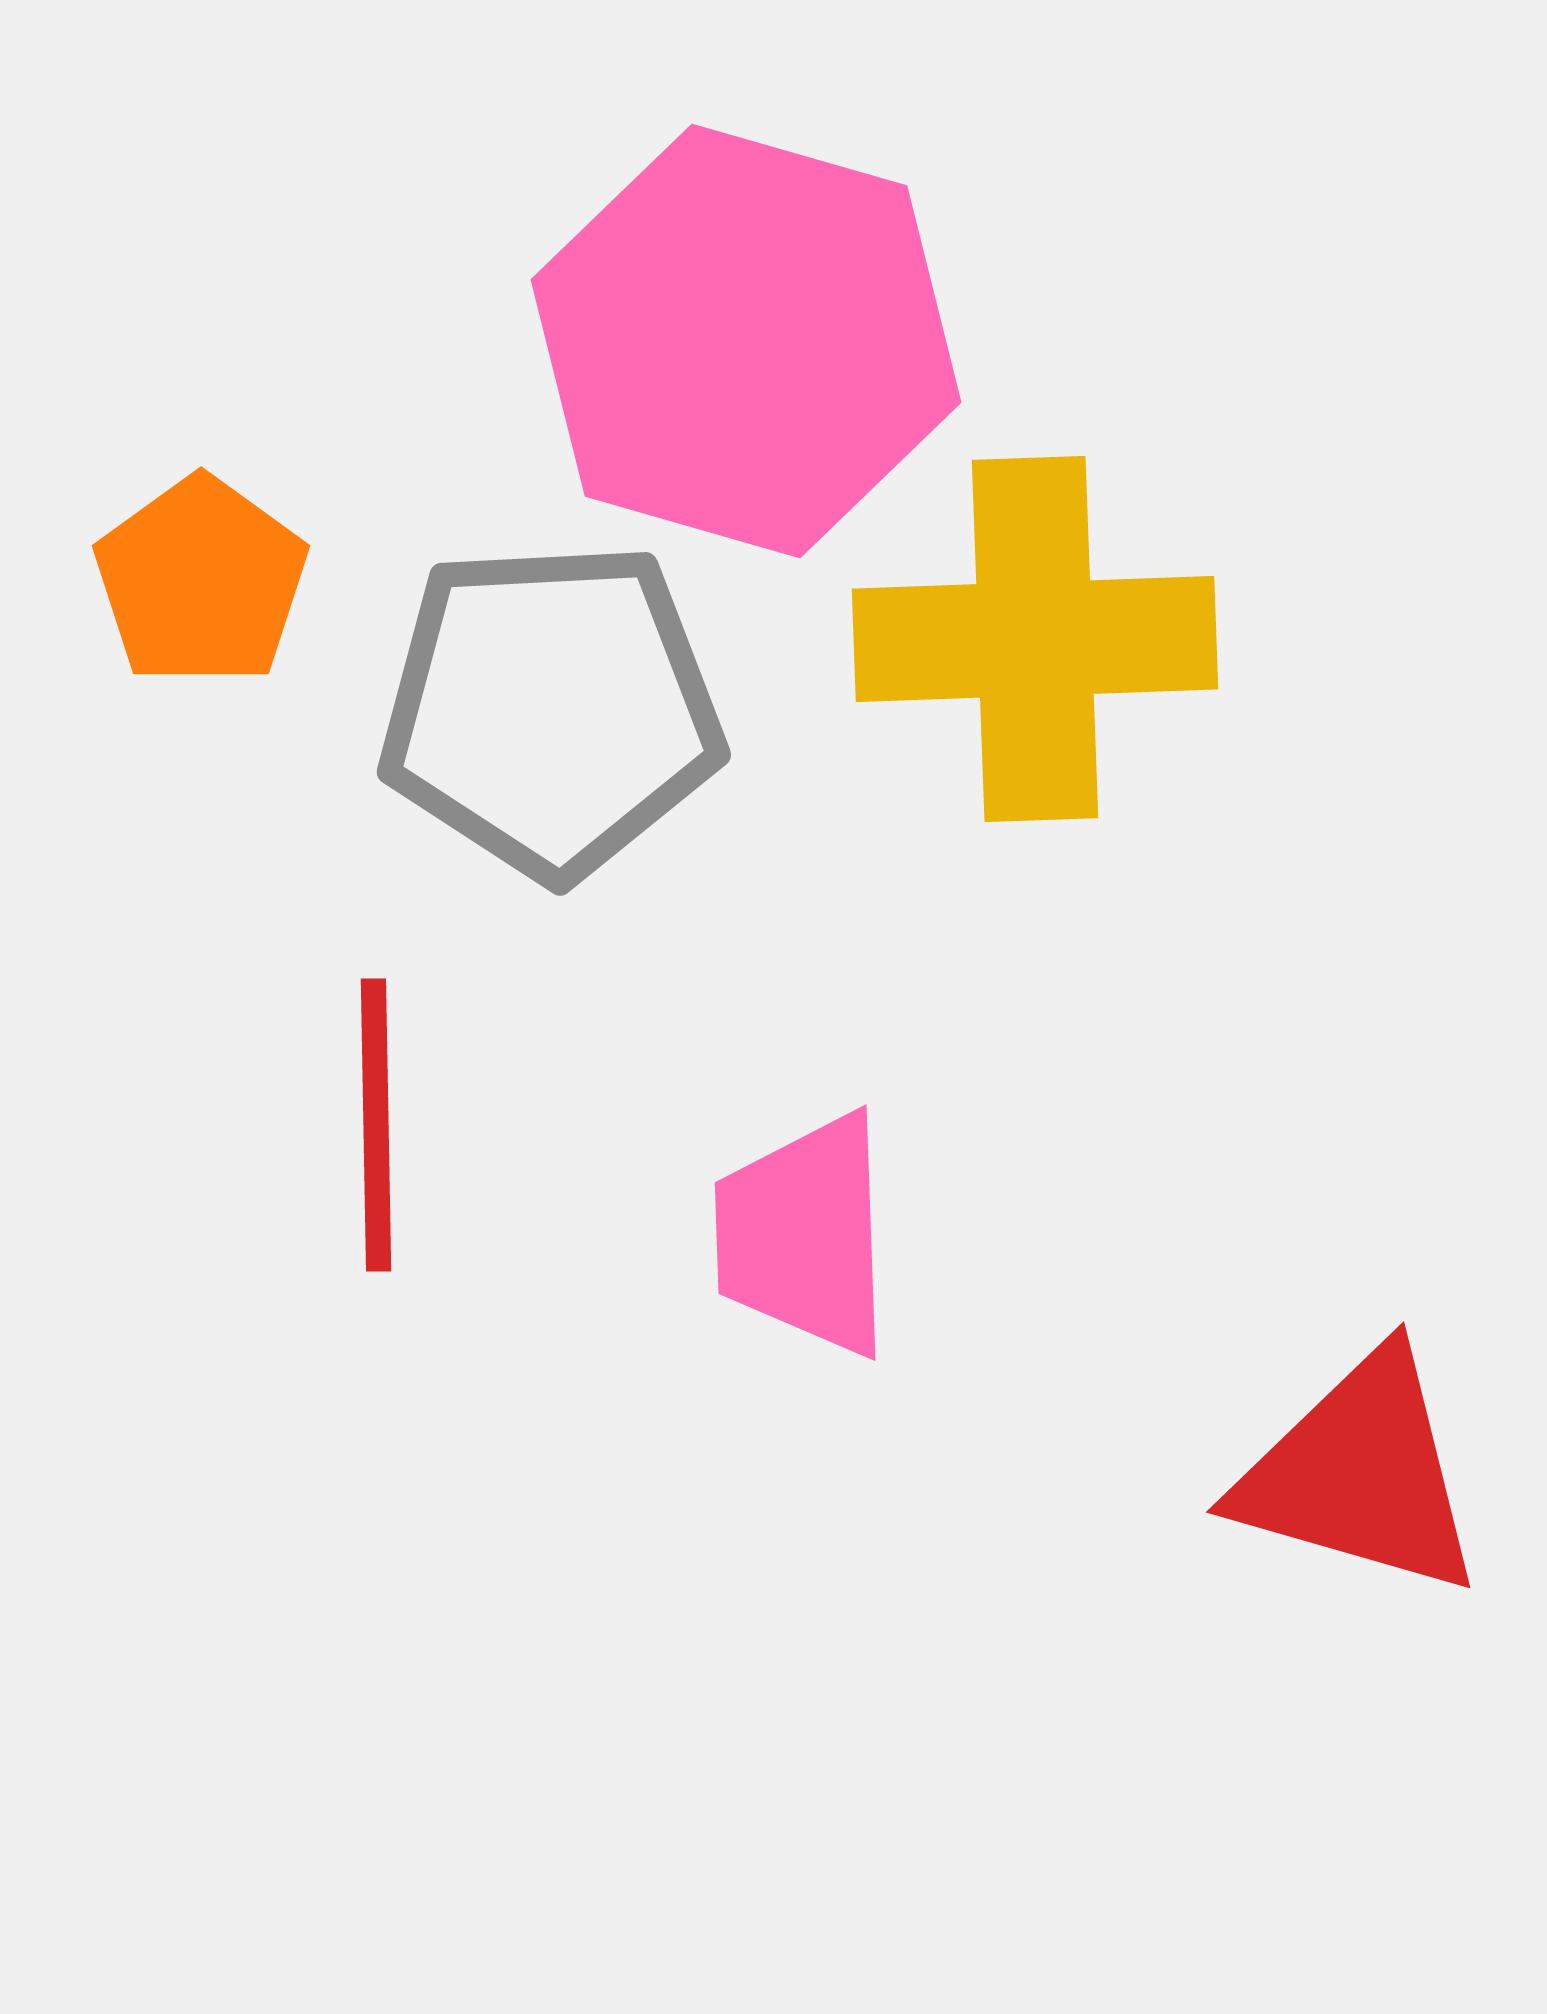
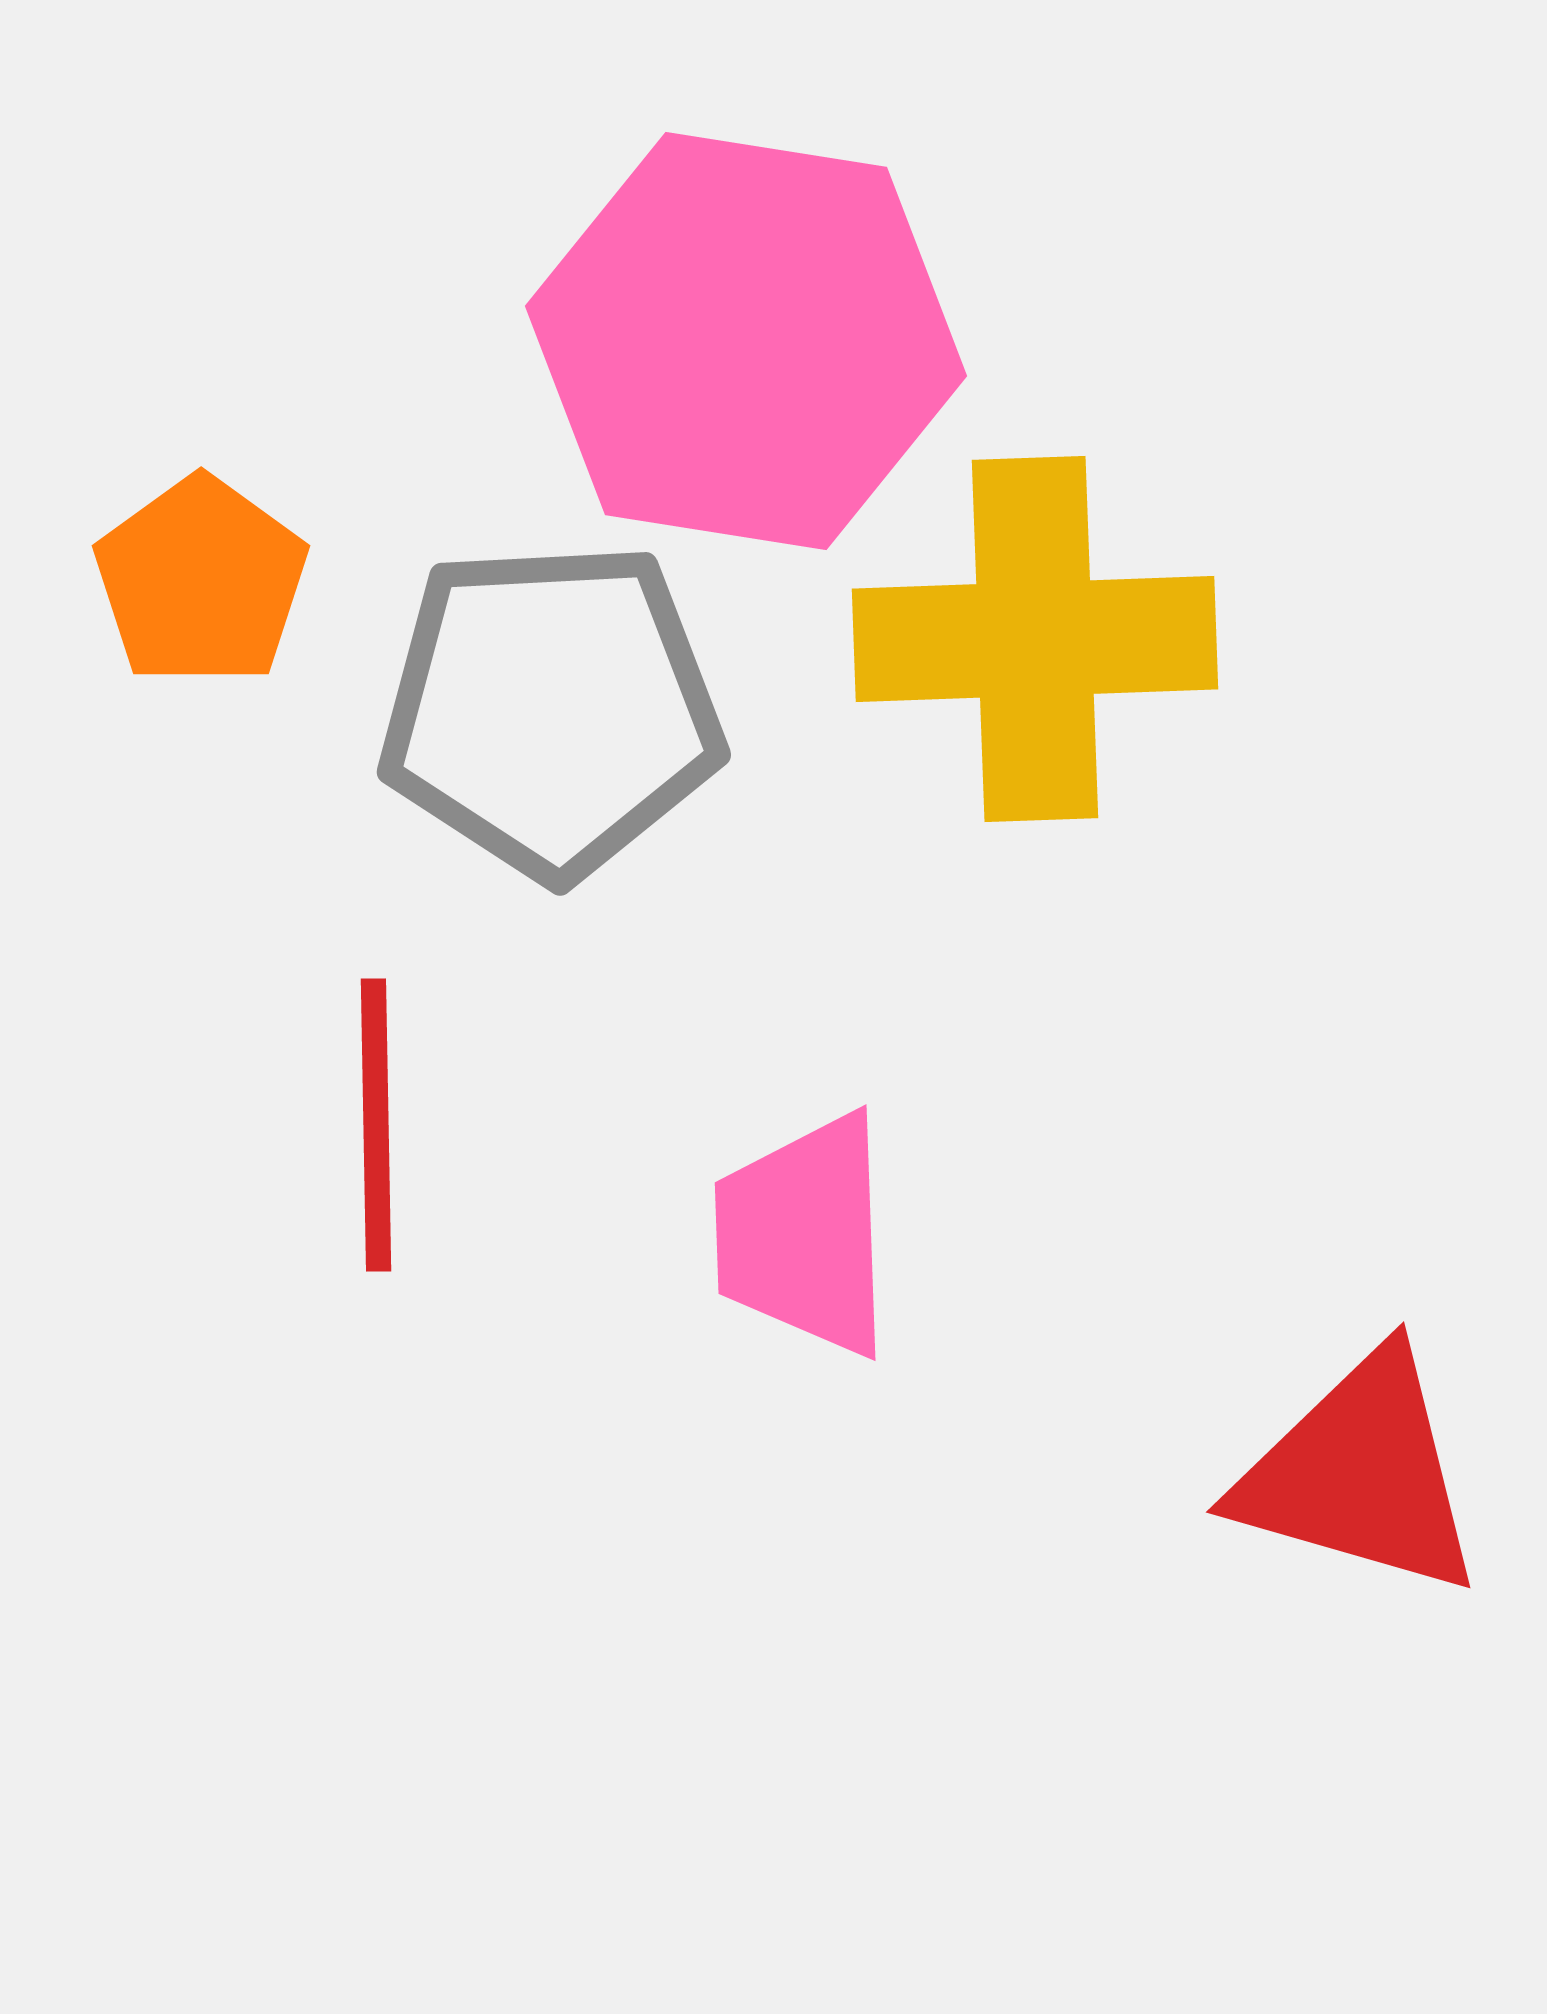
pink hexagon: rotated 7 degrees counterclockwise
